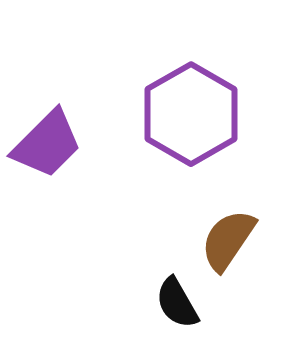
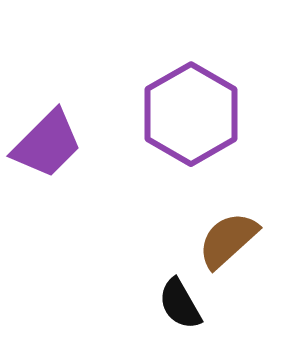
brown semicircle: rotated 14 degrees clockwise
black semicircle: moved 3 px right, 1 px down
